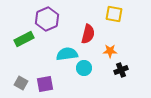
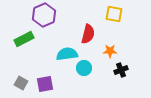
purple hexagon: moved 3 px left, 4 px up
